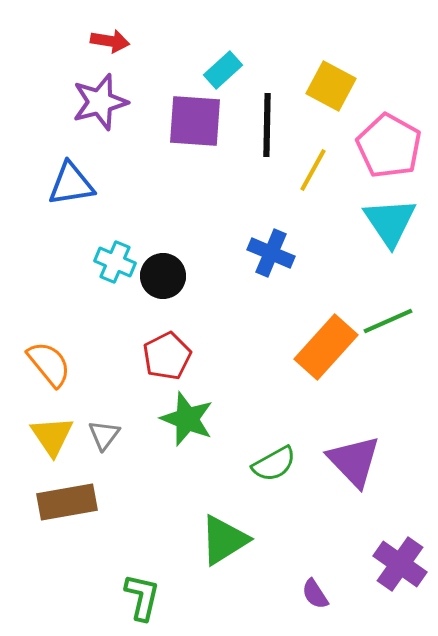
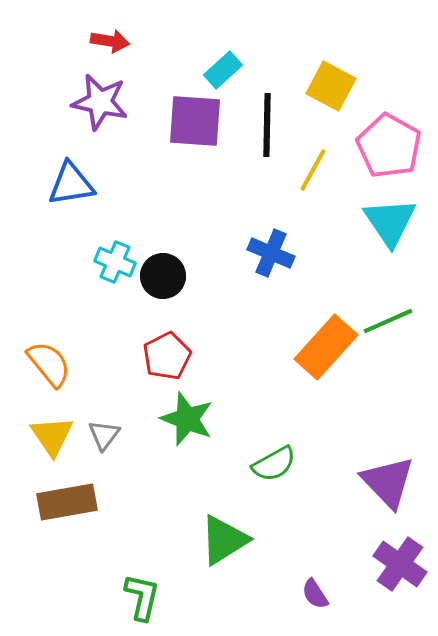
purple star: rotated 28 degrees clockwise
purple triangle: moved 34 px right, 21 px down
